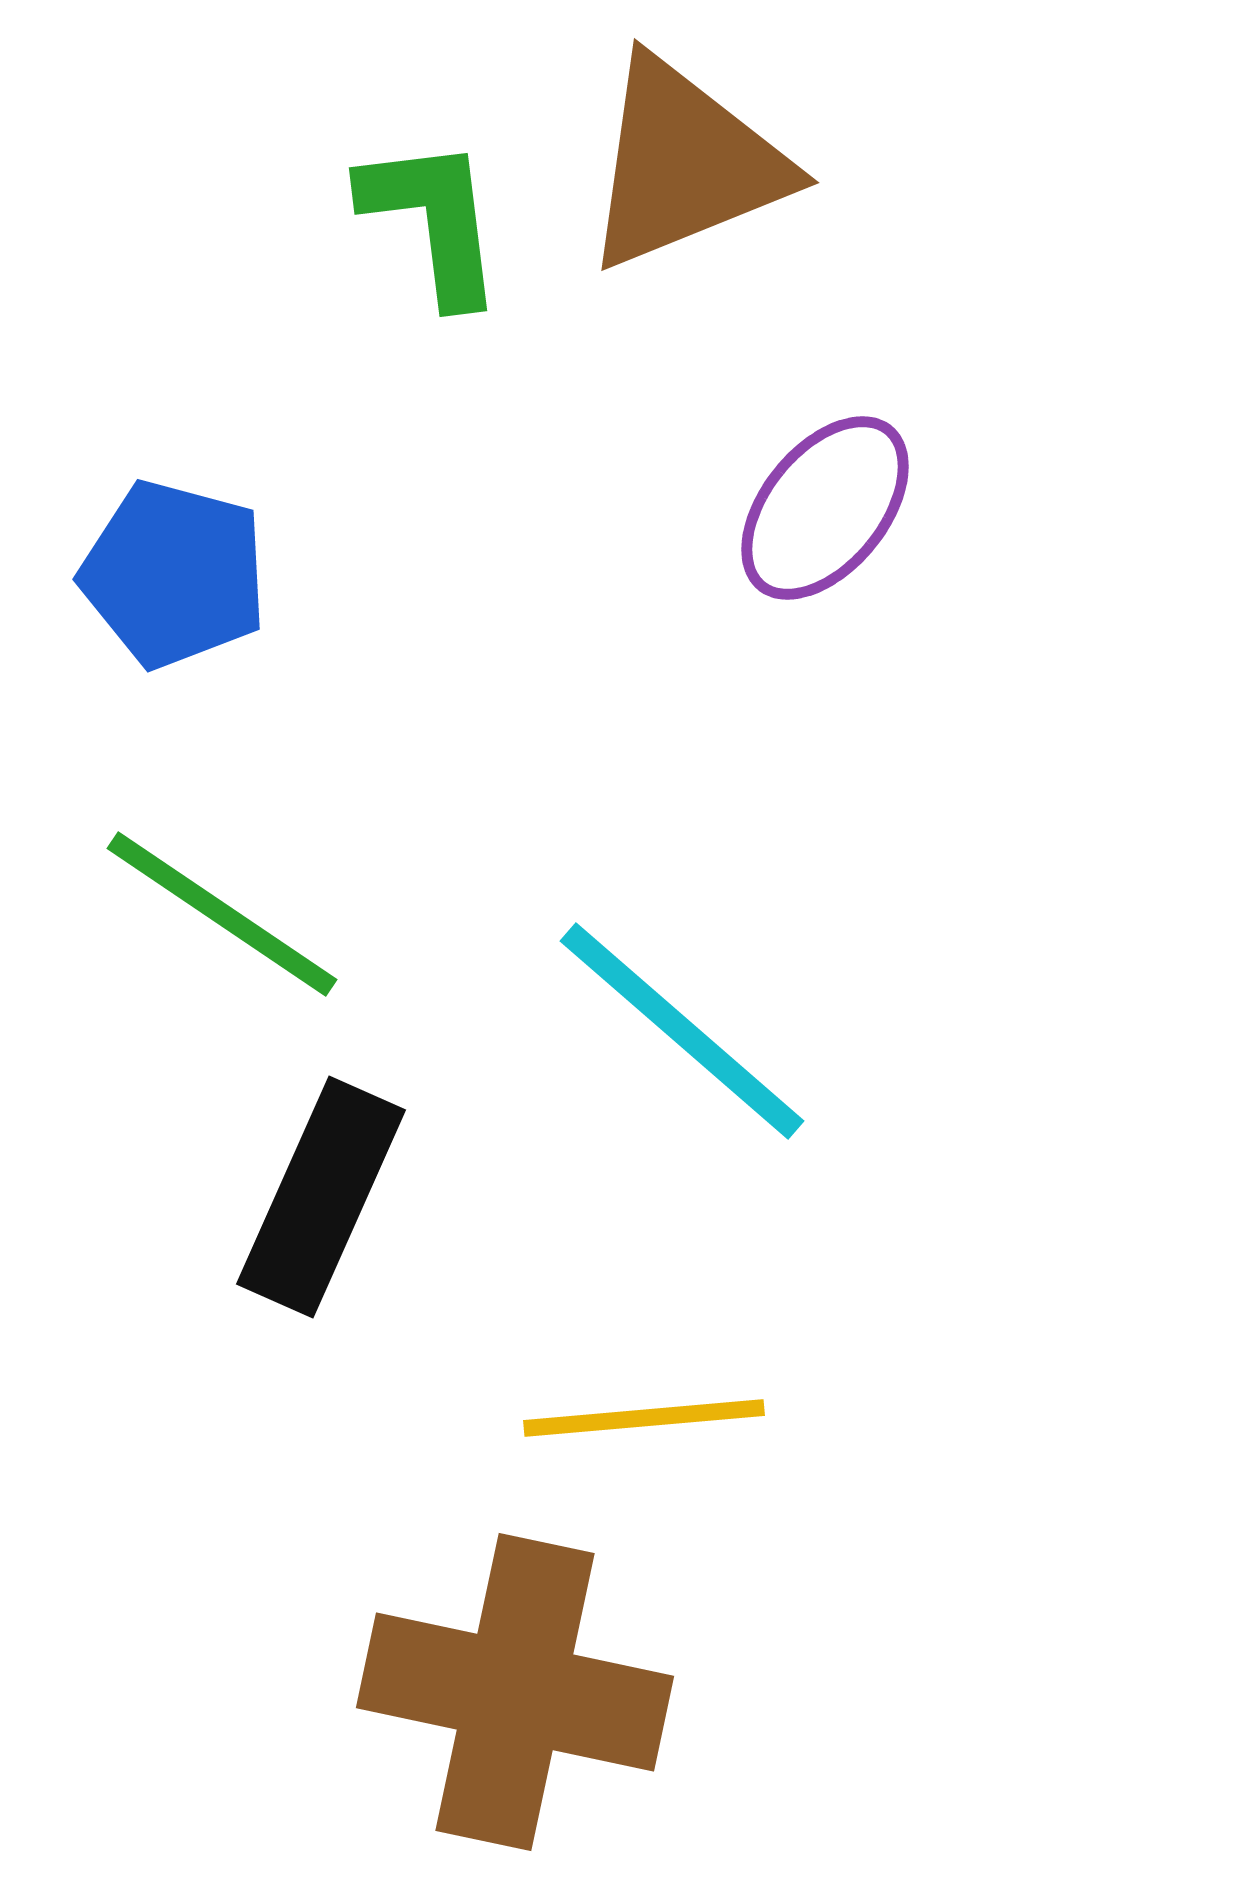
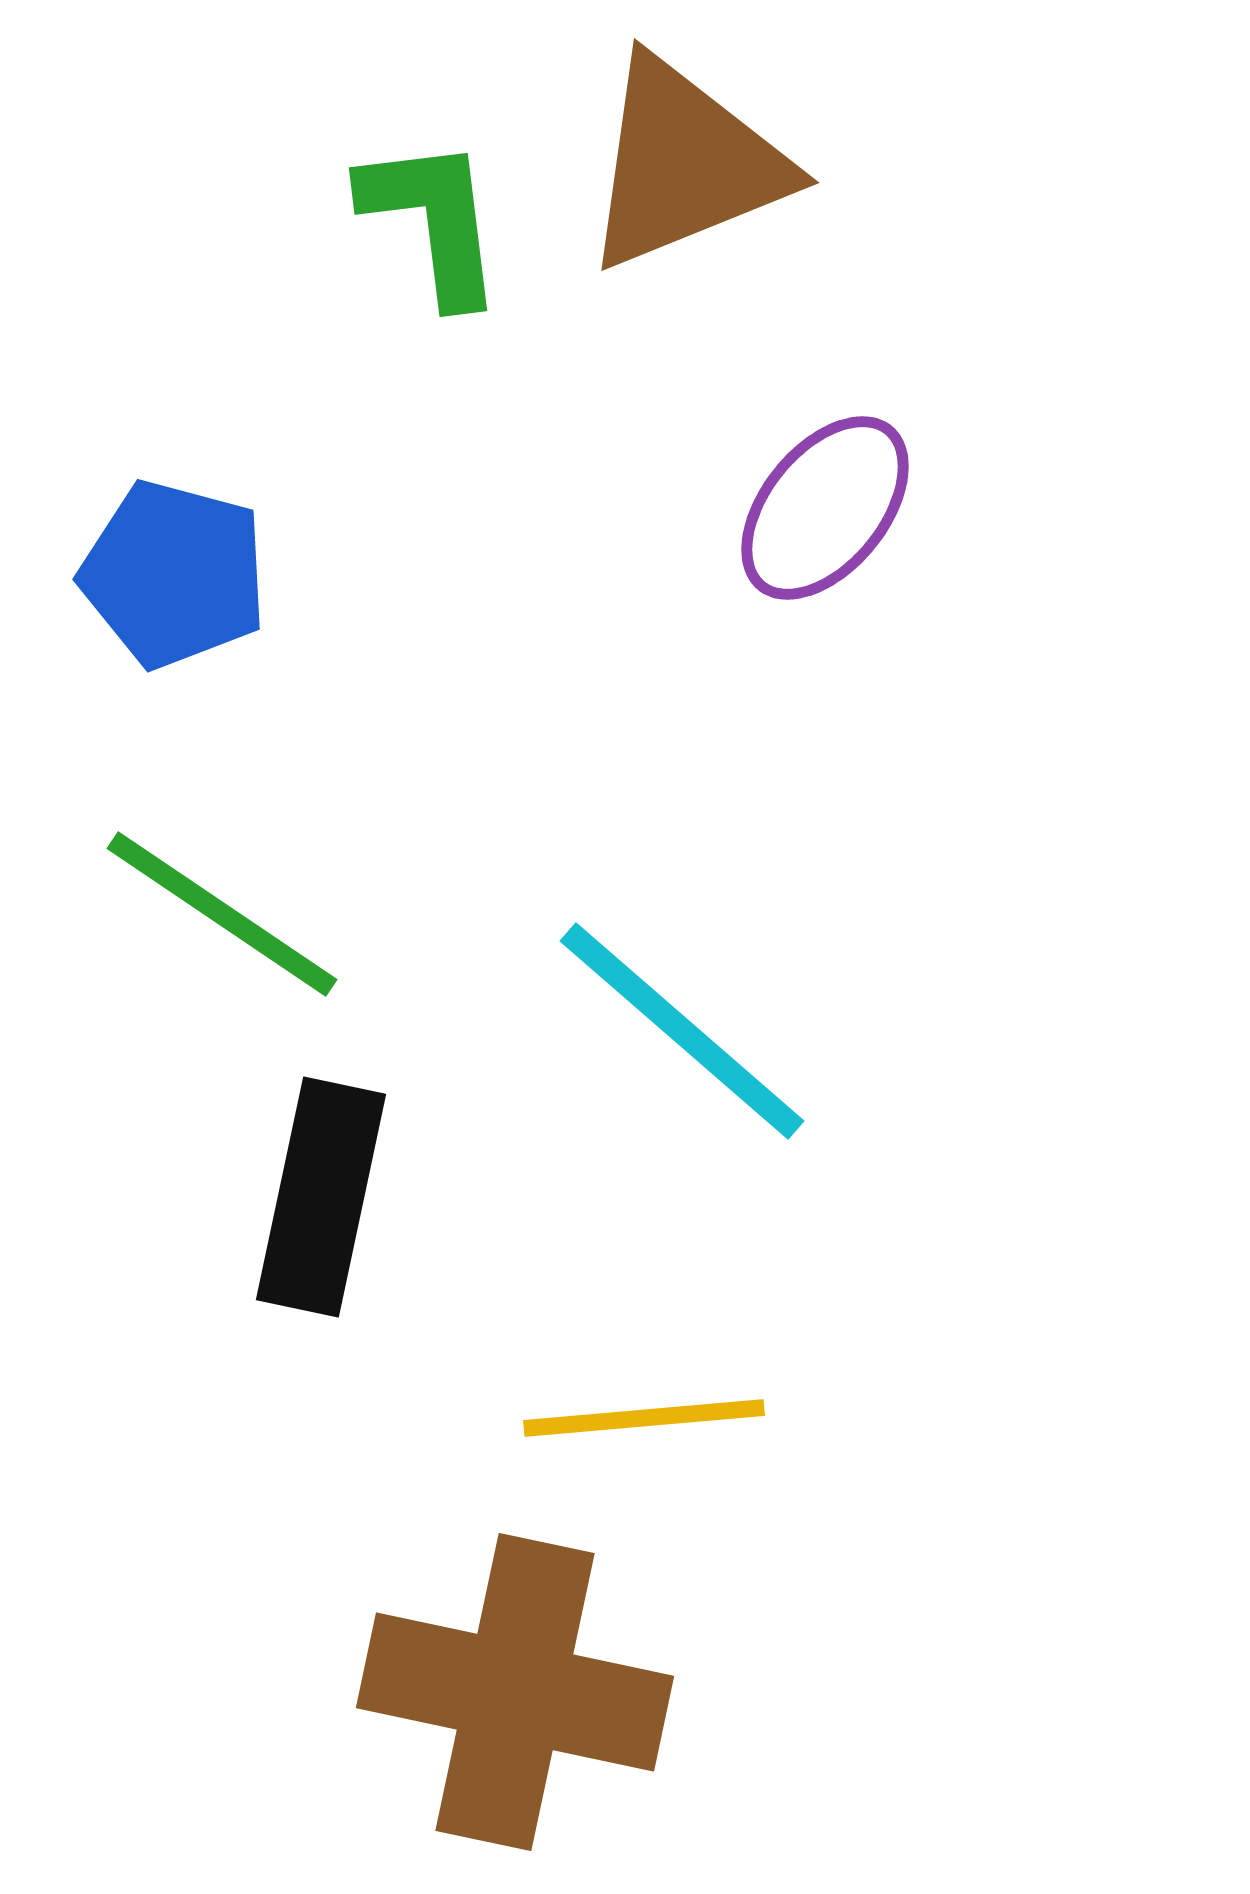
black rectangle: rotated 12 degrees counterclockwise
